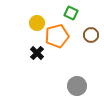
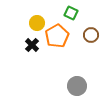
orange pentagon: rotated 15 degrees counterclockwise
black cross: moved 5 px left, 8 px up
